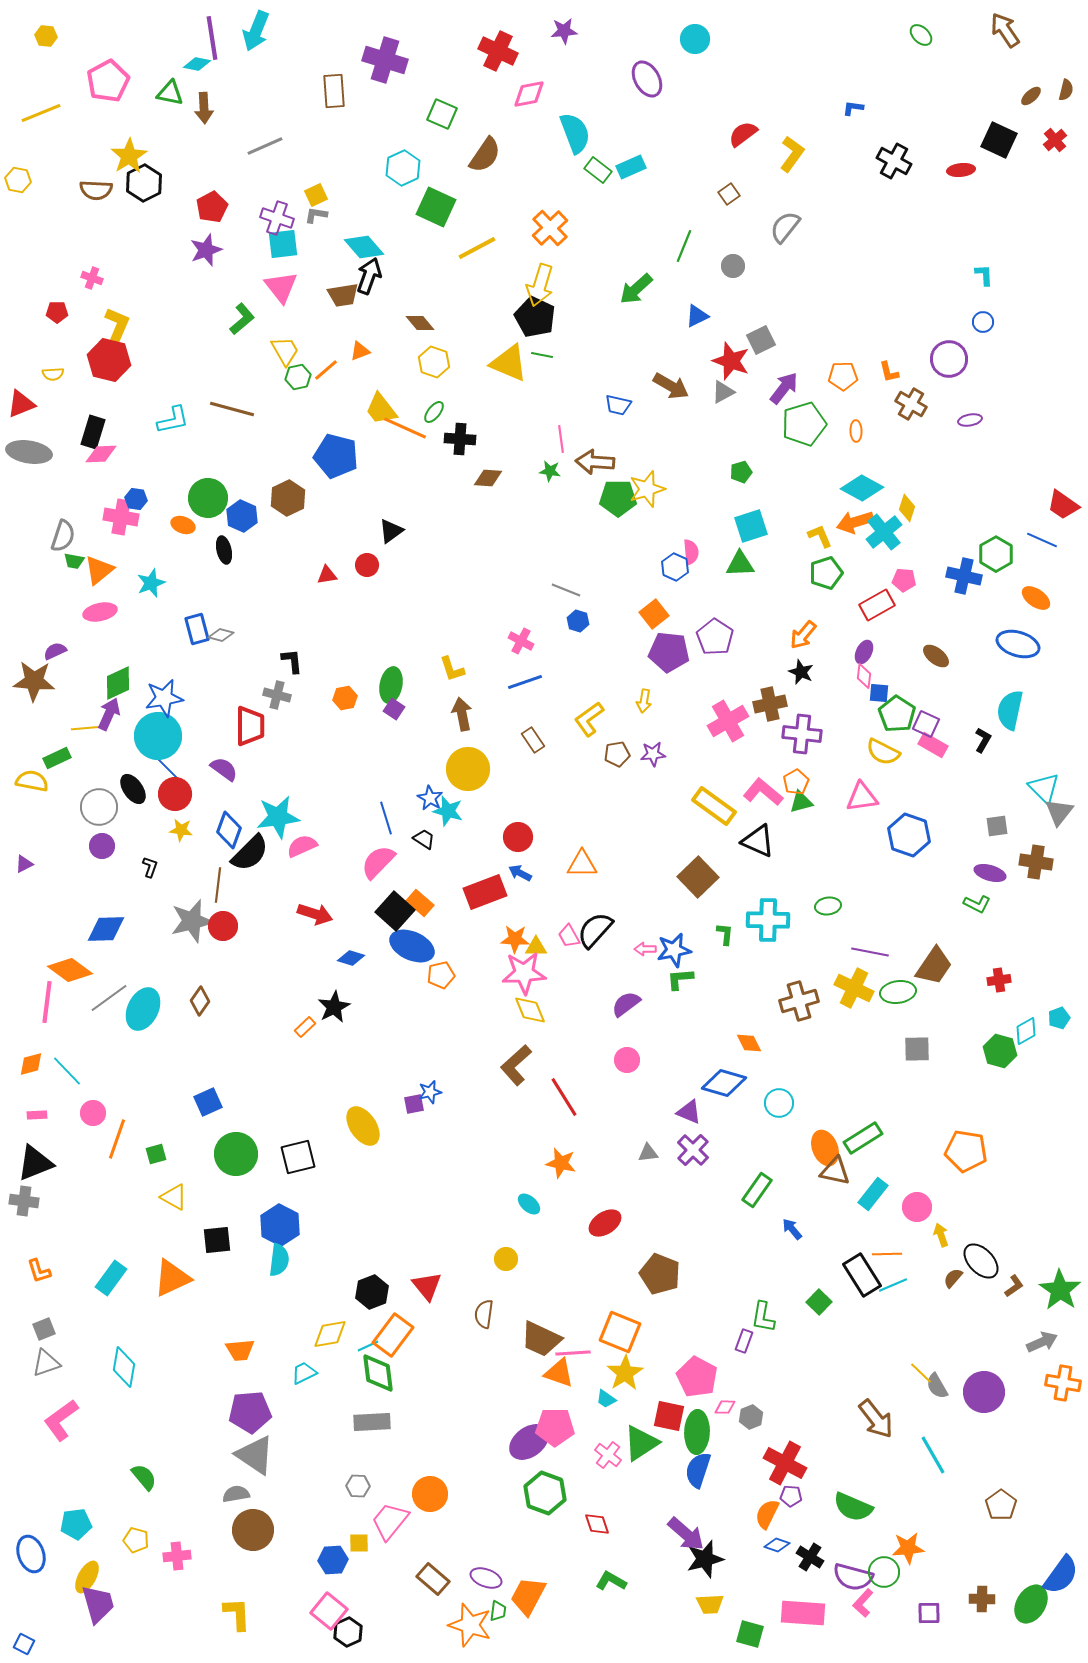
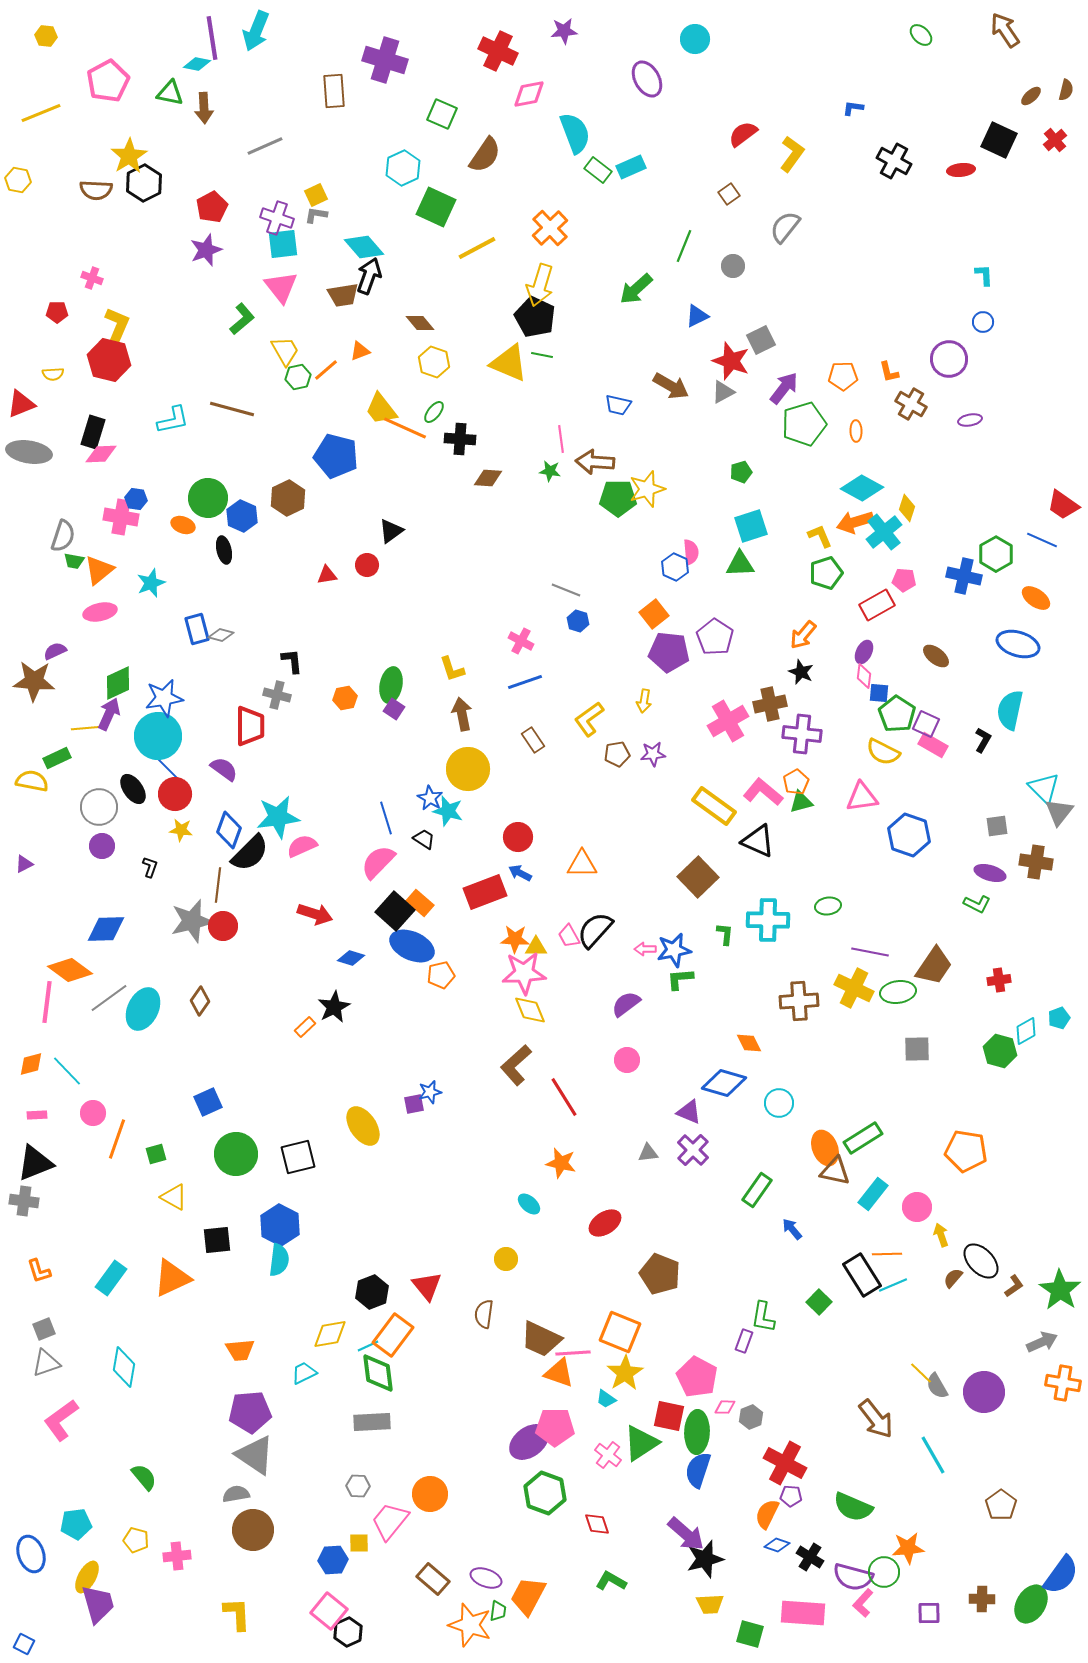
brown cross at (799, 1001): rotated 12 degrees clockwise
